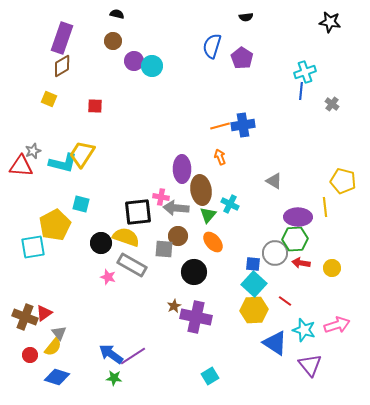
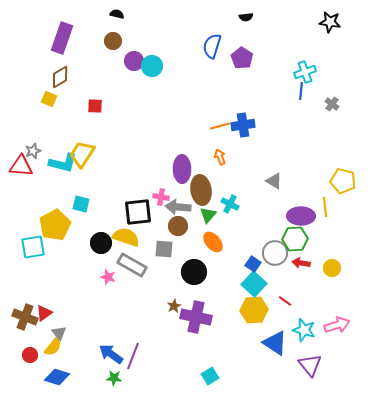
brown diamond at (62, 66): moved 2 px left, 11 px down
gray arrow at (176, 208): moved 2 px right, 1 px up
purple ellipse at (298, 217): moved 3 px right, 1 px up
brown circle at (178, 236): moved 10 px up
blue square at (253, 264): rotated 28 degrees clockwise
purple line at (133, 356): rotated 36 degrees counterclockwise
